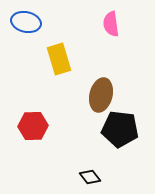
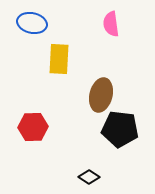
blue ellipse: moved 6 px right, 1 px down
yellow rectangle: rotated 20 degrees clockwise
red hexagon: moved 1 px down
black diamond: moved 1 px left; rotated 20 degrees counterclockwise
